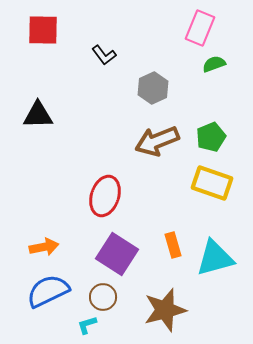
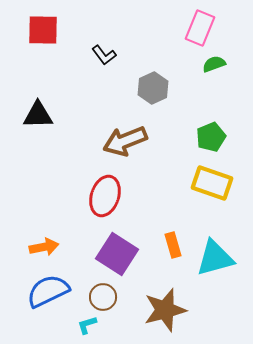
brown arrow: moved 32 px left
